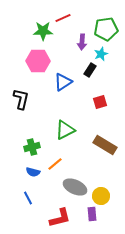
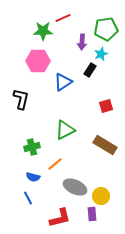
red square: moved 6 px right, 4 px down
blue semicircle: moved 5 px down
